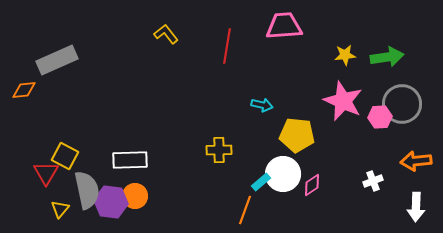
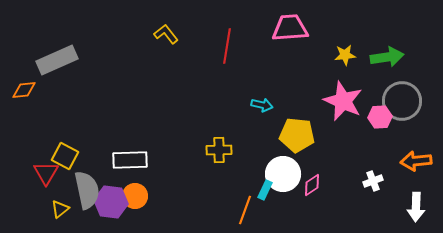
pink trapezoid: moved 6 px right, 2 px down
gray circle: moved 3 px up
cyan rectangle: moved 4 px right, 8 px down; rotated 24 degrees counterclockwise
yellow triangle: rotated 12 degrees clockwise
